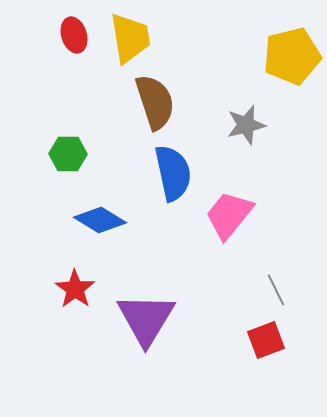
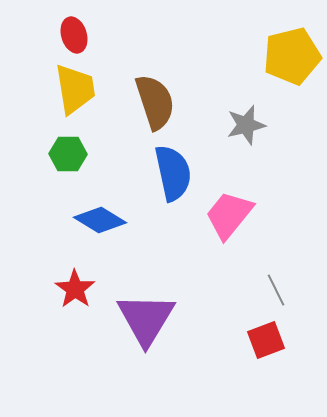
yellow trapezoid: moved 55 px left, 51 px down
